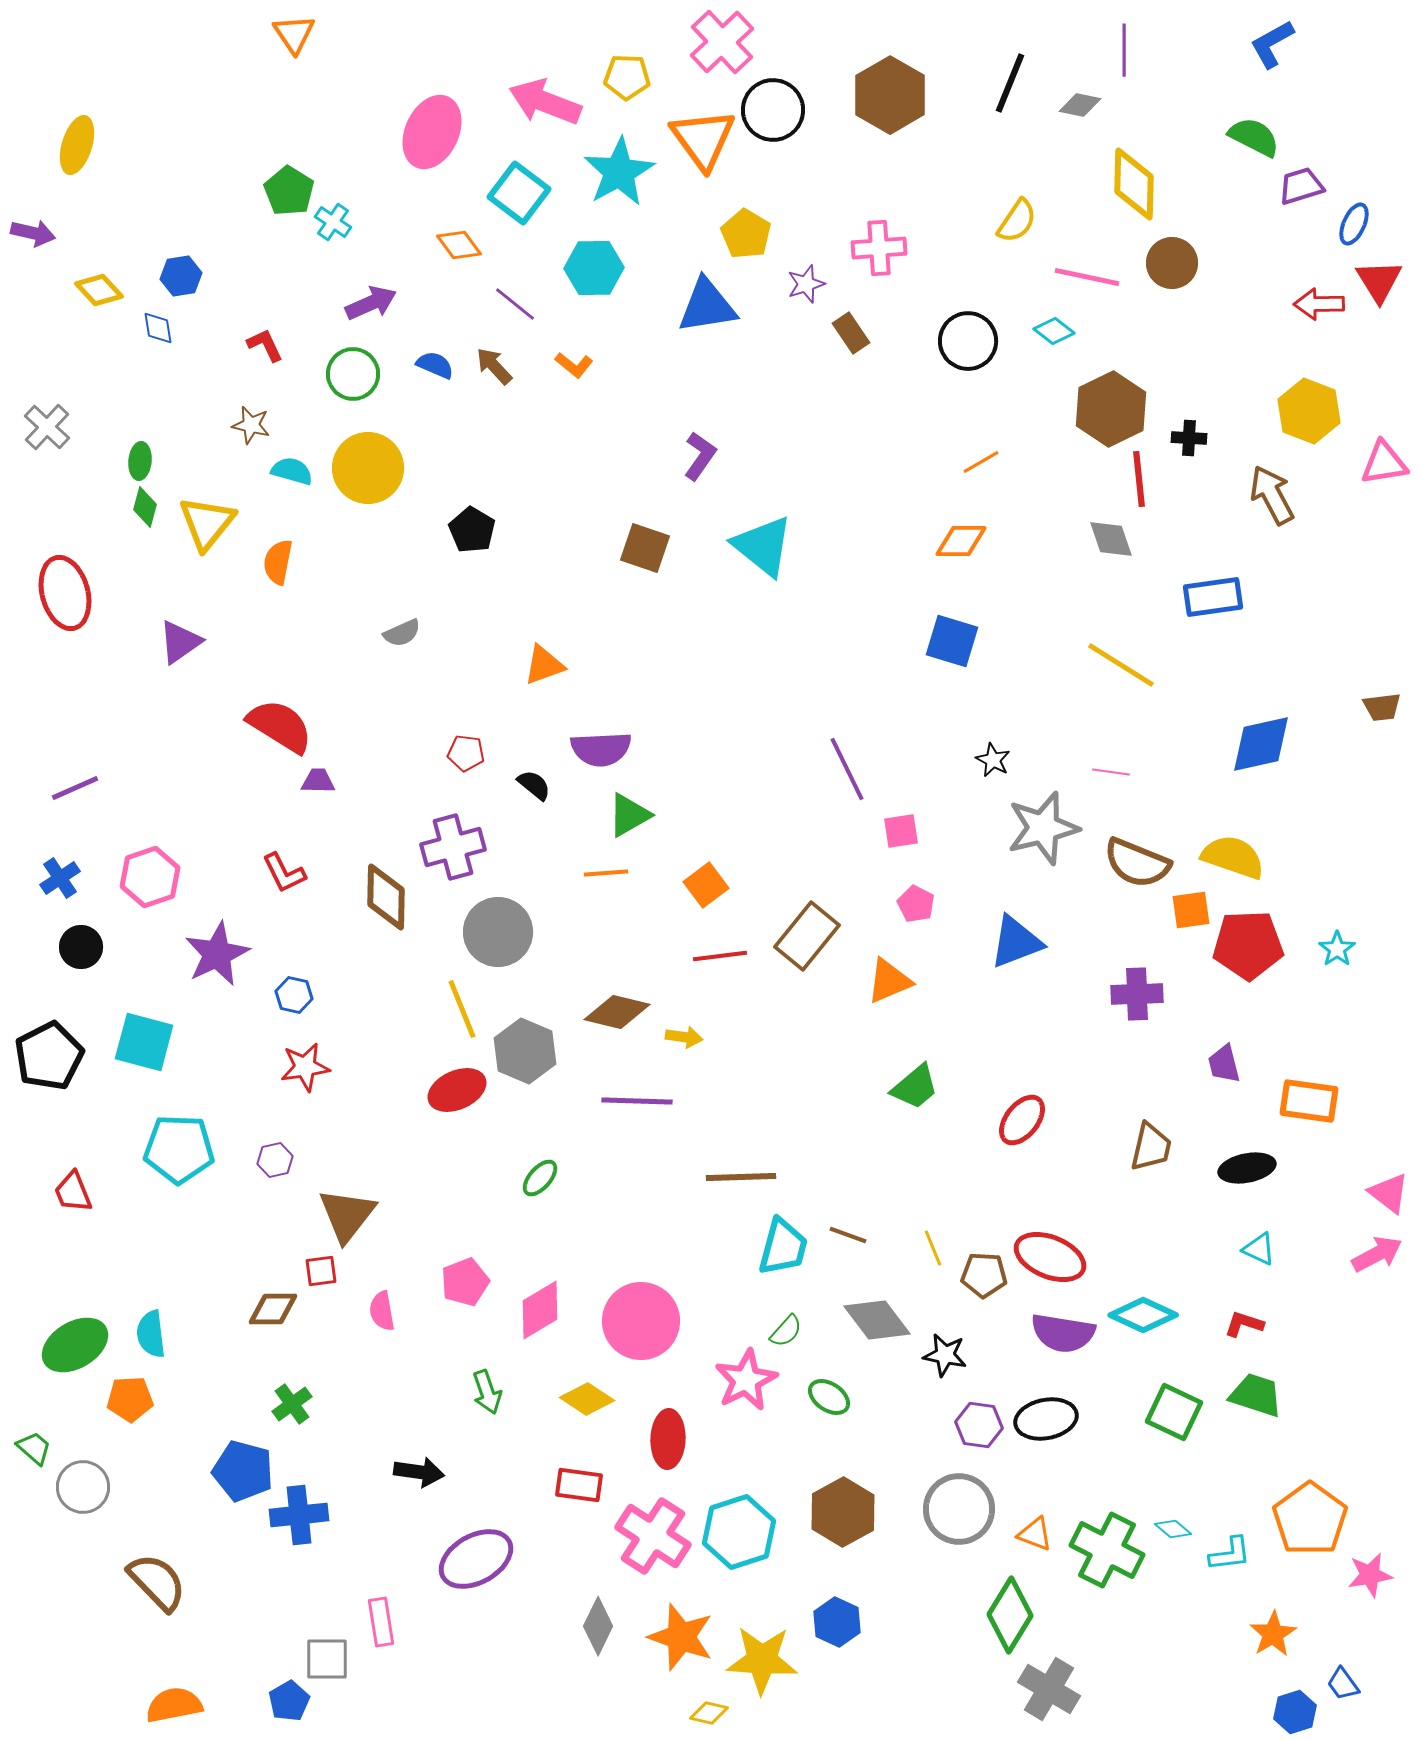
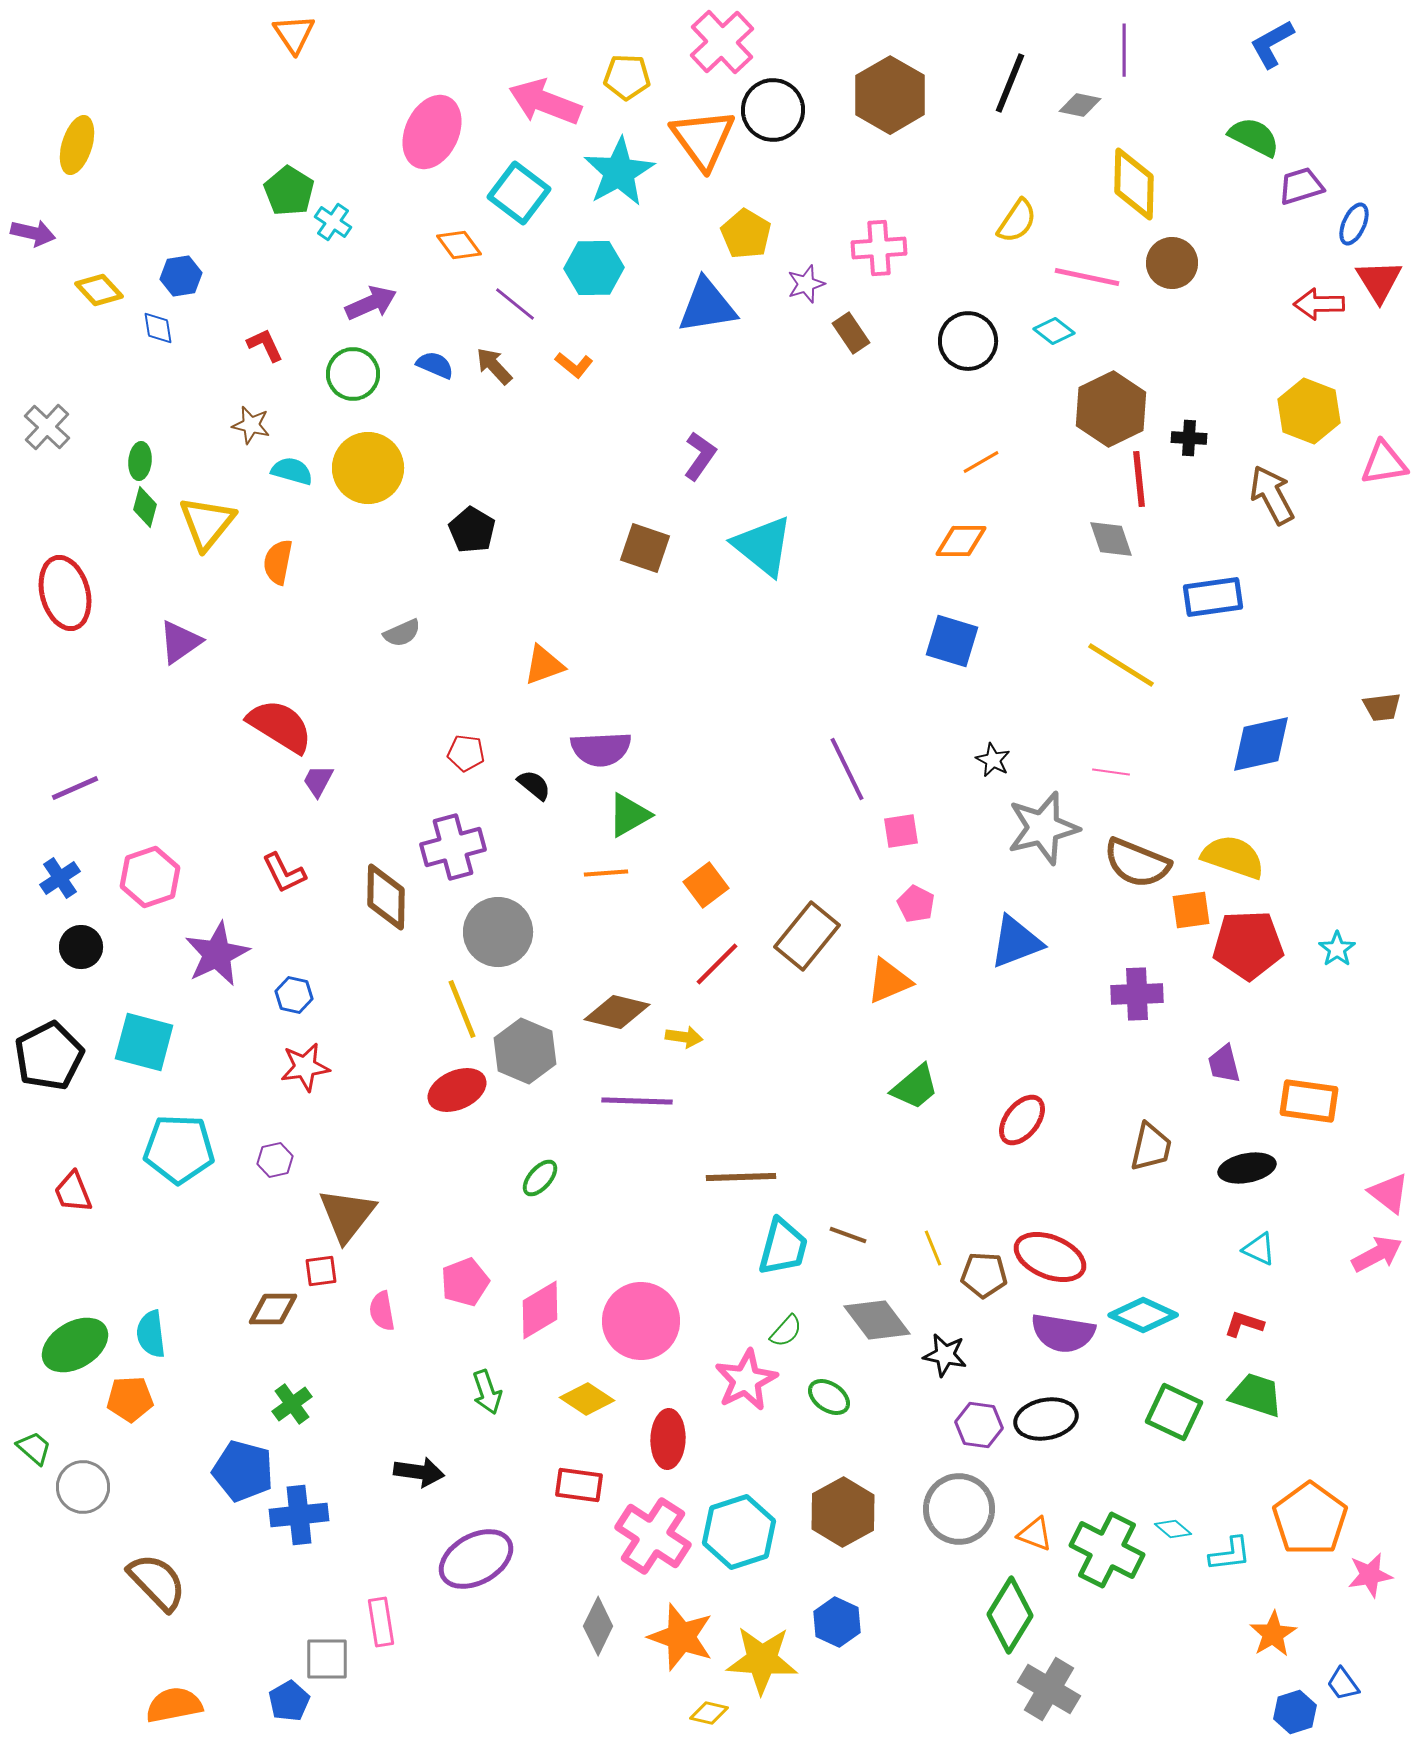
purple trapezoid at (318, 781): rotated 63 degrees counterclockwise
red line at (720, 956): moved 3 px left, 8 px down; rotated 38 degrees counterclockwise
